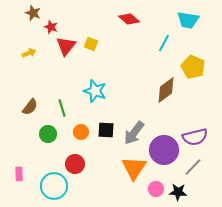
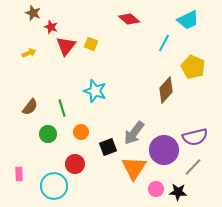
cyan trapezoid: rotated 35 degrees counterclockwise
brown diamond: rotated 12 degrees counterclockwise
black square: moved 2 px right, 17 px down; rotated 24 degrees counterclockwise
